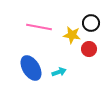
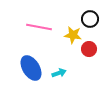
black circle: moved 1 px left, 4 px up
yellow star: moved 1 px right
cyan arrow: moved 1 px down
